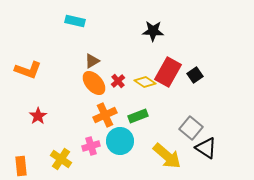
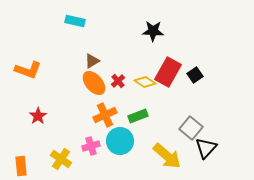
black triangle: rotated 40 degrees clockwise
